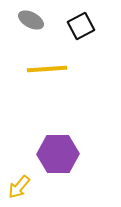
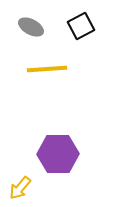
gray ellipse: moved 7 px down
yellow arrow: moved 1 px right, 1 px down
